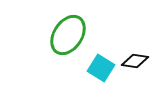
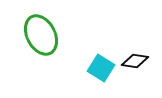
green ellipse: moved 27 px left; rotated 60 degrees counterclockwise
